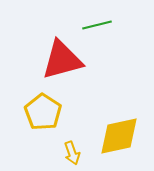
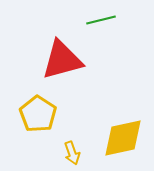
green line: moved 4 px right, 5 px up
yellow pentagon: moved 5 px left, 2 px down
yellow diamond: moved 4 px right, 2 px down
